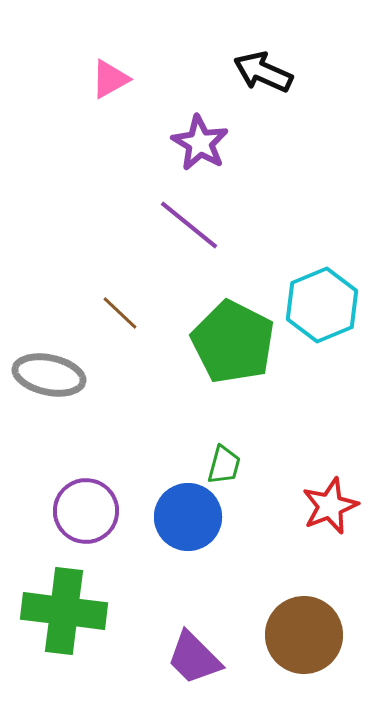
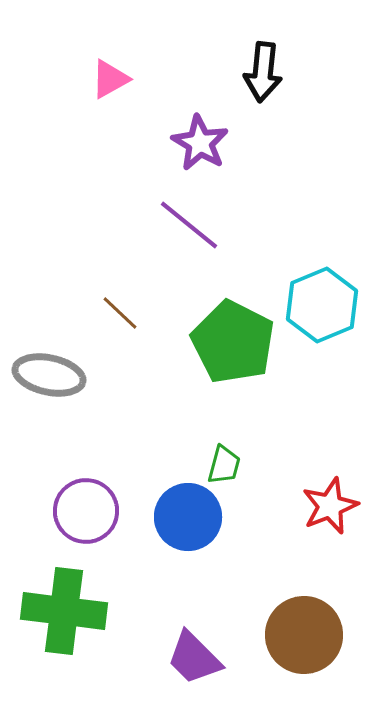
black arrow: rotated 108 degrees counterclockwise
